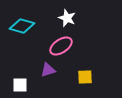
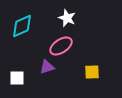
cyan diamond: rotated 40 degrees counterclockwise
purple triangle: moved 1 px left, 3 px up
yellow square: moved 7 px right, 5 px up
white square: moved 3 px left, 7 px up
